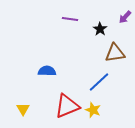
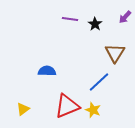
black star: moved 5 px left, 5 px up
brown triangle: rotated 50 degrees counterclockwise
yellow triangle: rotated 24 degrees clockwise
